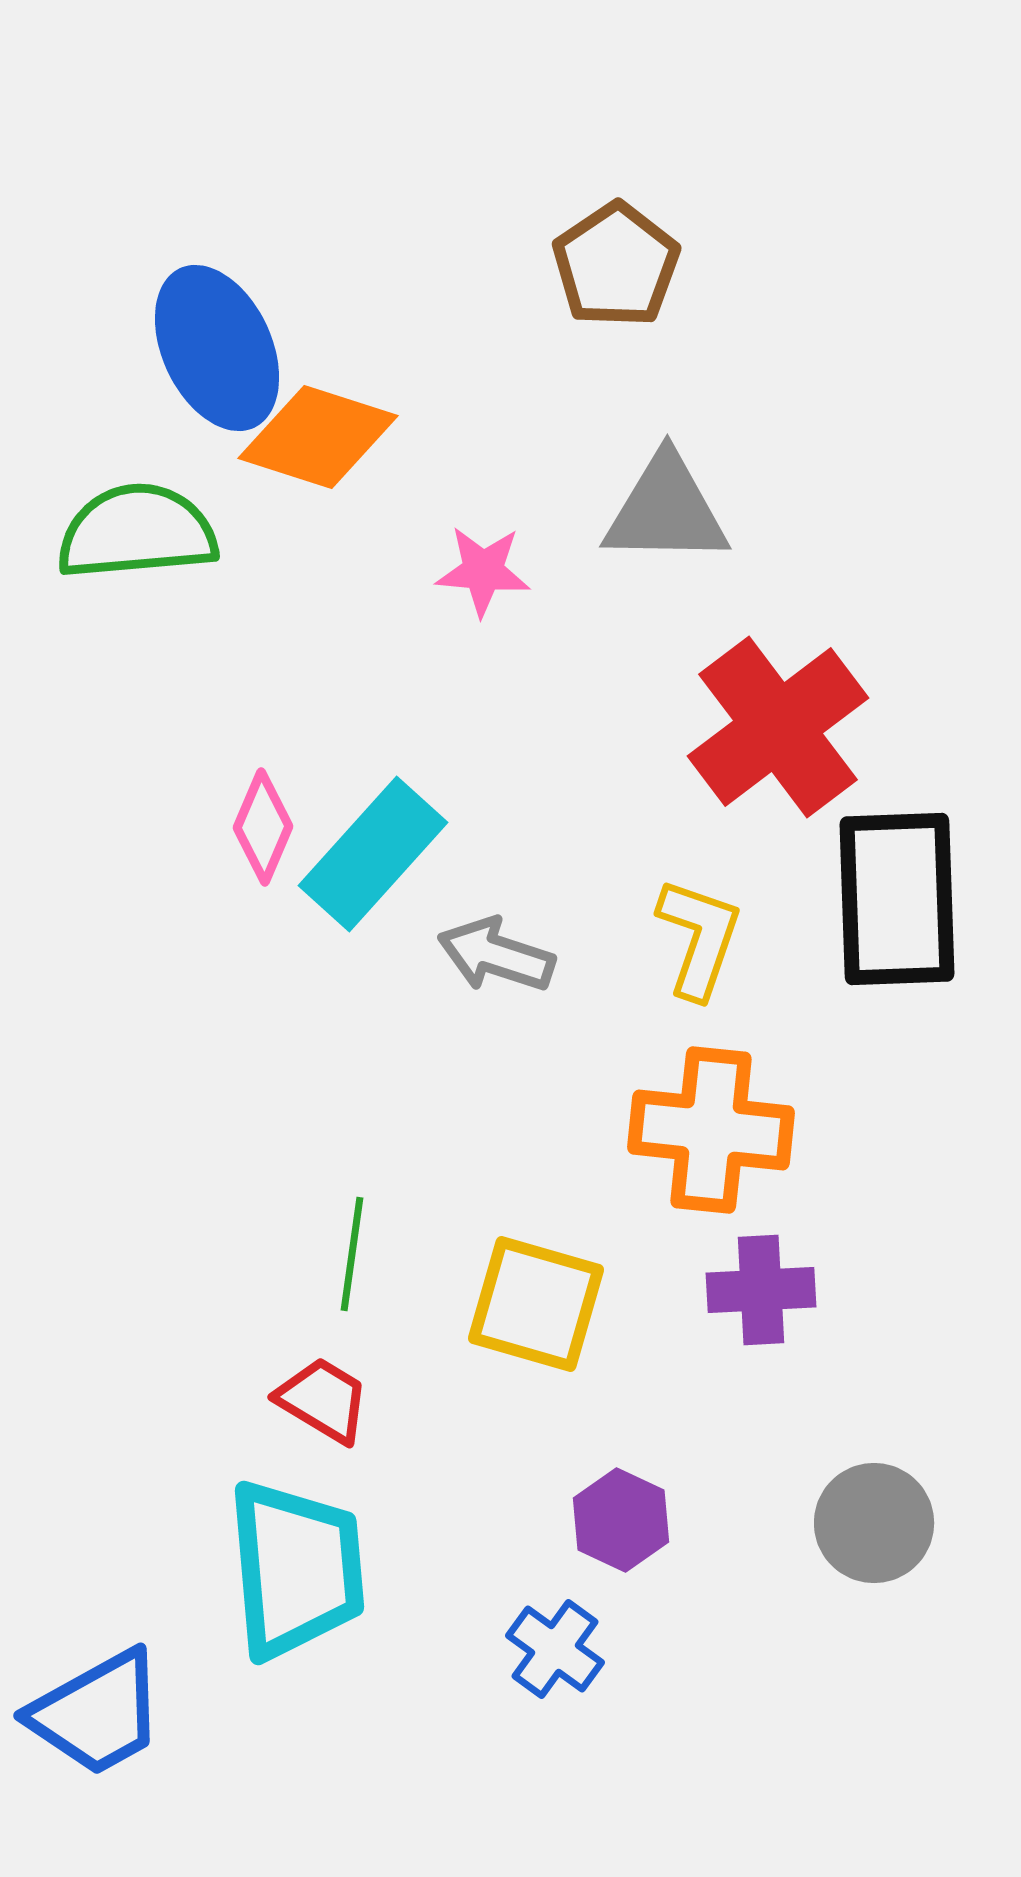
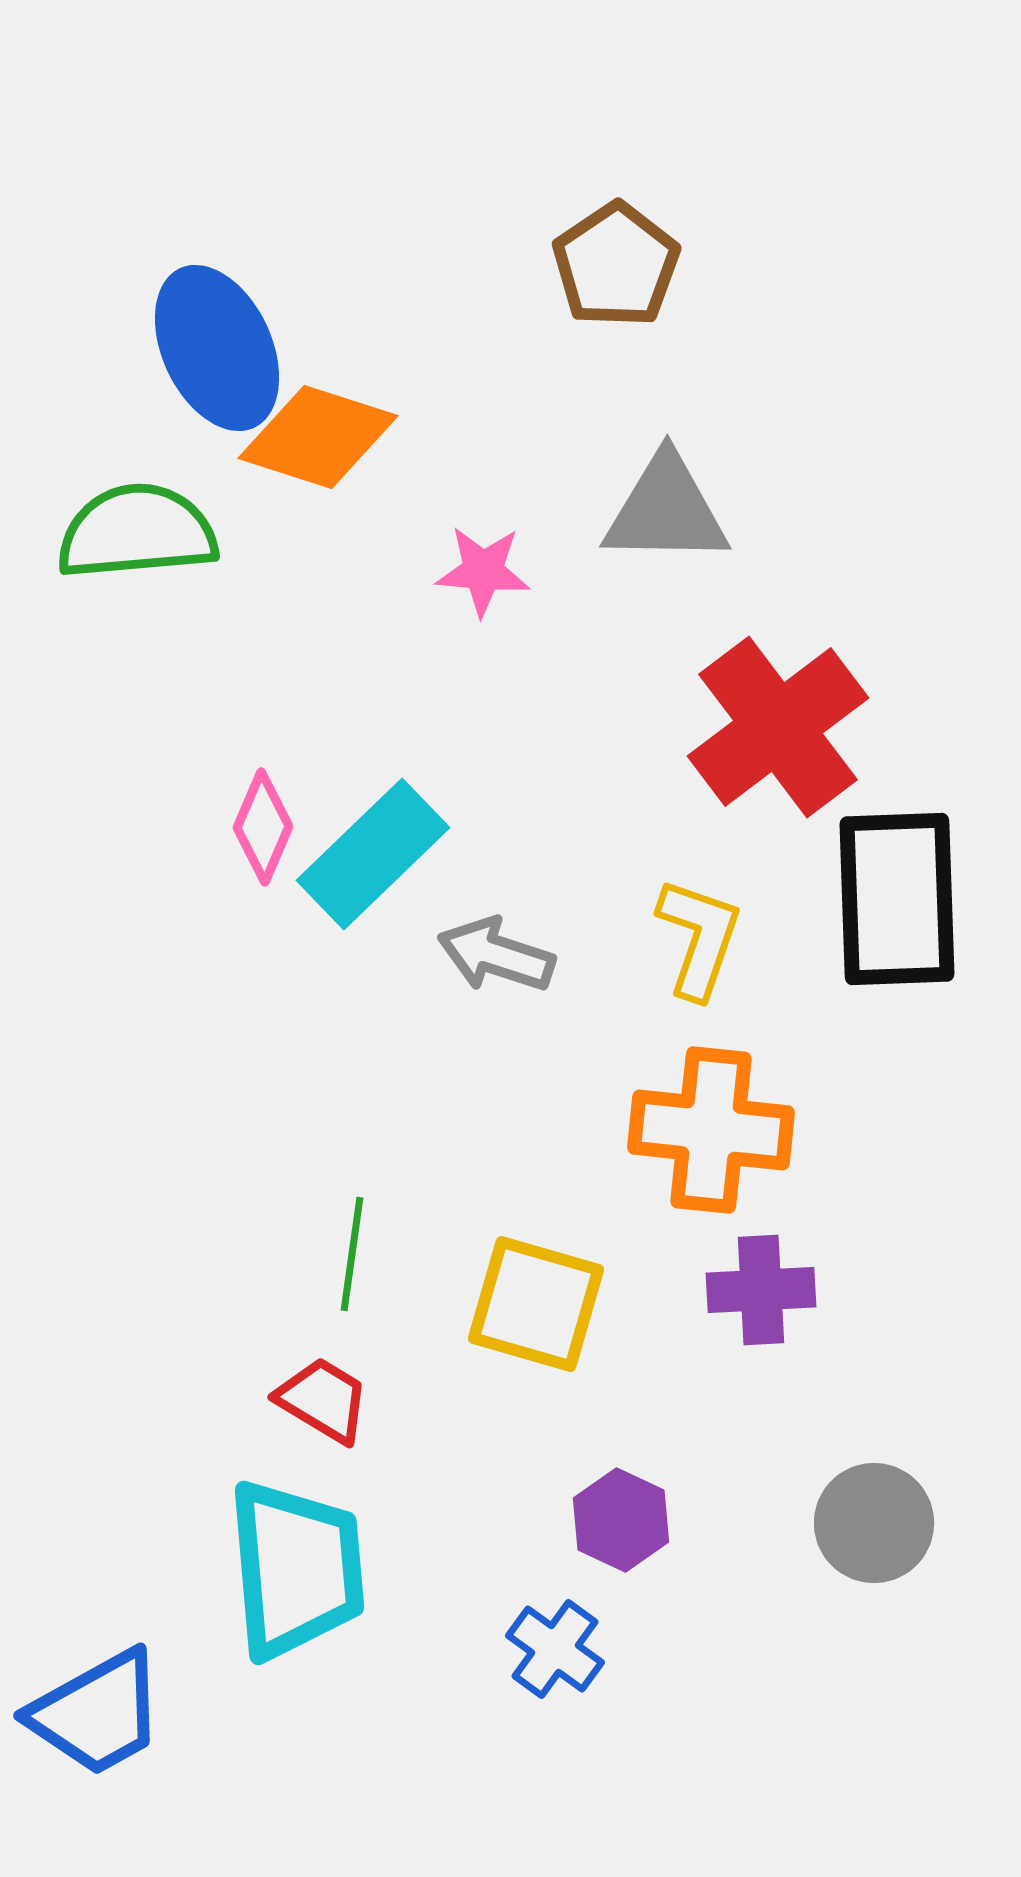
cyan rectangle: rotated 4 degrees clockwise
